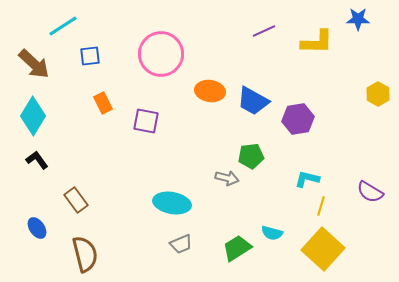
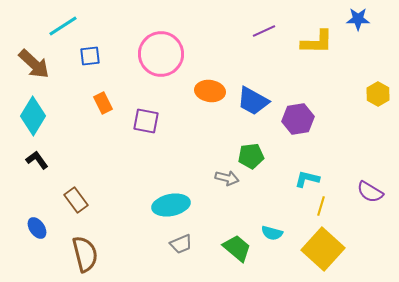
cyan ellipse: moved 1 px left, 2 px down; rotated 21 degrees counterclockwise
green trapezoid: rotated 72 degrees clockwise
